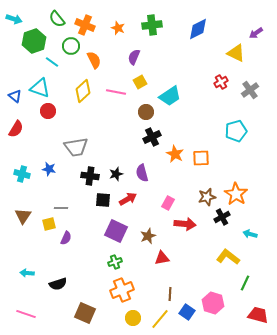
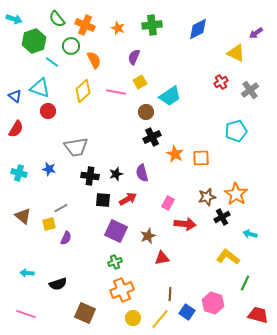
cyan cross at (22, 174): moved 3 px left, 1 px up
gray line at (61, 208): rotated 32 degrees counterclockwise
brown triangle at (23, 216): rotated 24 degrees counterclockwise
